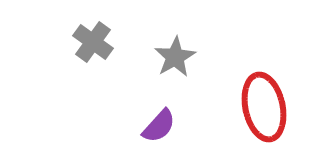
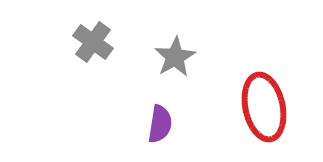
purple semicircle: moved 1 px right, 2 px up; rotated 33 degrees counterclockwise
